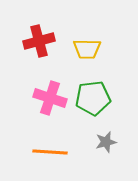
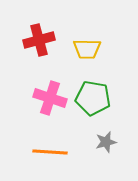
red cross: moved 1 px up
green pentagon: rotated 16 degrees clockwise
